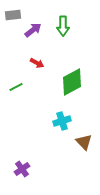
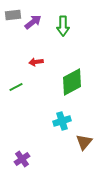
purple arrow: moved 8 px up
red arrow: moved 1 px left, 1 px up; rotated 144 degrees clockwise
brown triangle: rotated 24 degrees clockwise
purple cross: moved 10 px up
